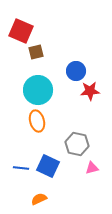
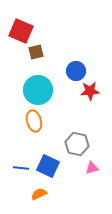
orange ellipse: moved 3 px left
orange semicircle: moved 5 px up
